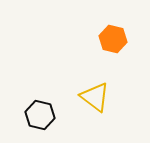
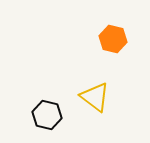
black hexagon: moved 7 px right
